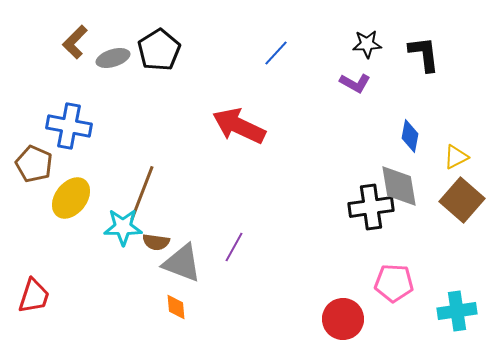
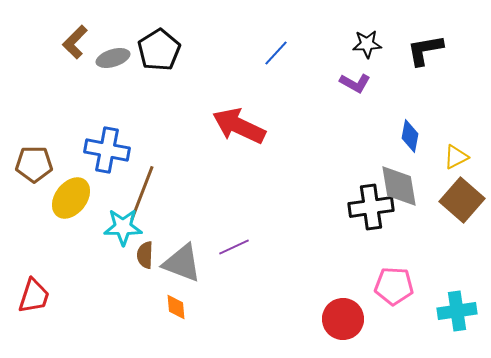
black L-shape: moved 1 px right, 4 px up; rotated 93 degrees counterclockwise
blue cross: moved 38 px right, 24 px down
brown pentagon: rotated 24 degrees counterclockwise
brown semicircle: moved 11 px left, 13 px down; rotated 84 degrees clockwise
purple line: rotated 36 degrees clockwise
pink pentagon: moved 3 px down
